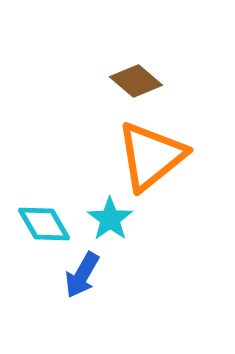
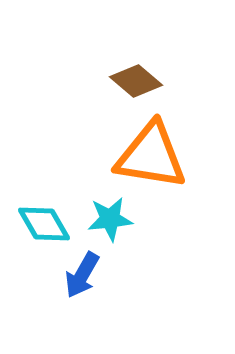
orange triangle: rotated 48 degrees clockwise
cyan star: rotated 30 degrees clockwise
